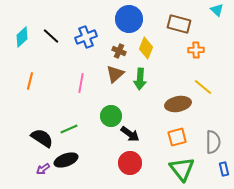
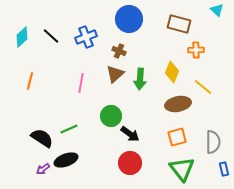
yellow diamond: moved 26 px right, 24 px down
